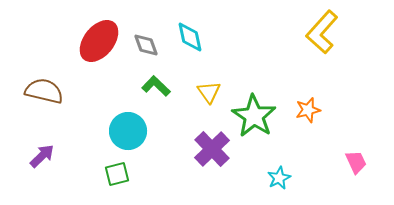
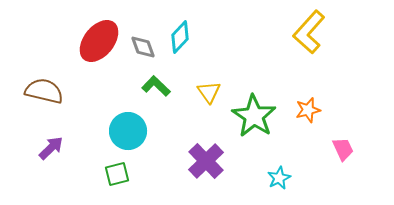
yellow L-shape: moved 13 px left
cyan diamond: moved 10 px left; rotated 56 degrees clockwise
gray diamond: moved 3 px left, 2 px down
purple cross: moved 6 px left, 12 px down
purple arrow: moved 9 px right, 8 px up
pink trapezoid: moved 13 px left, 13 px up
